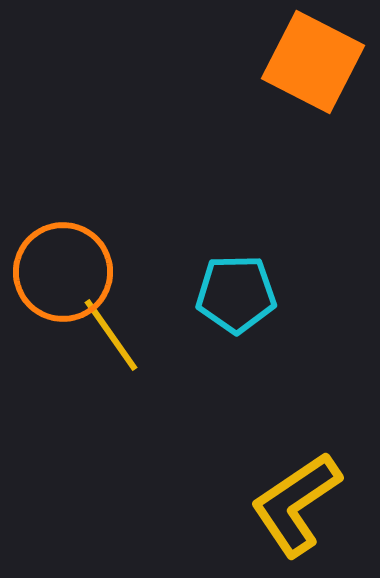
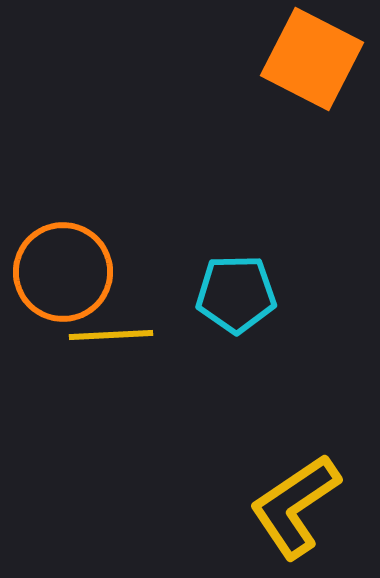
orange square: moved 1 px left, 3 px up
yellow line: rotated 58 degrees counterclockwise
yellow L-shape: moved 1 px left, 2 px down
